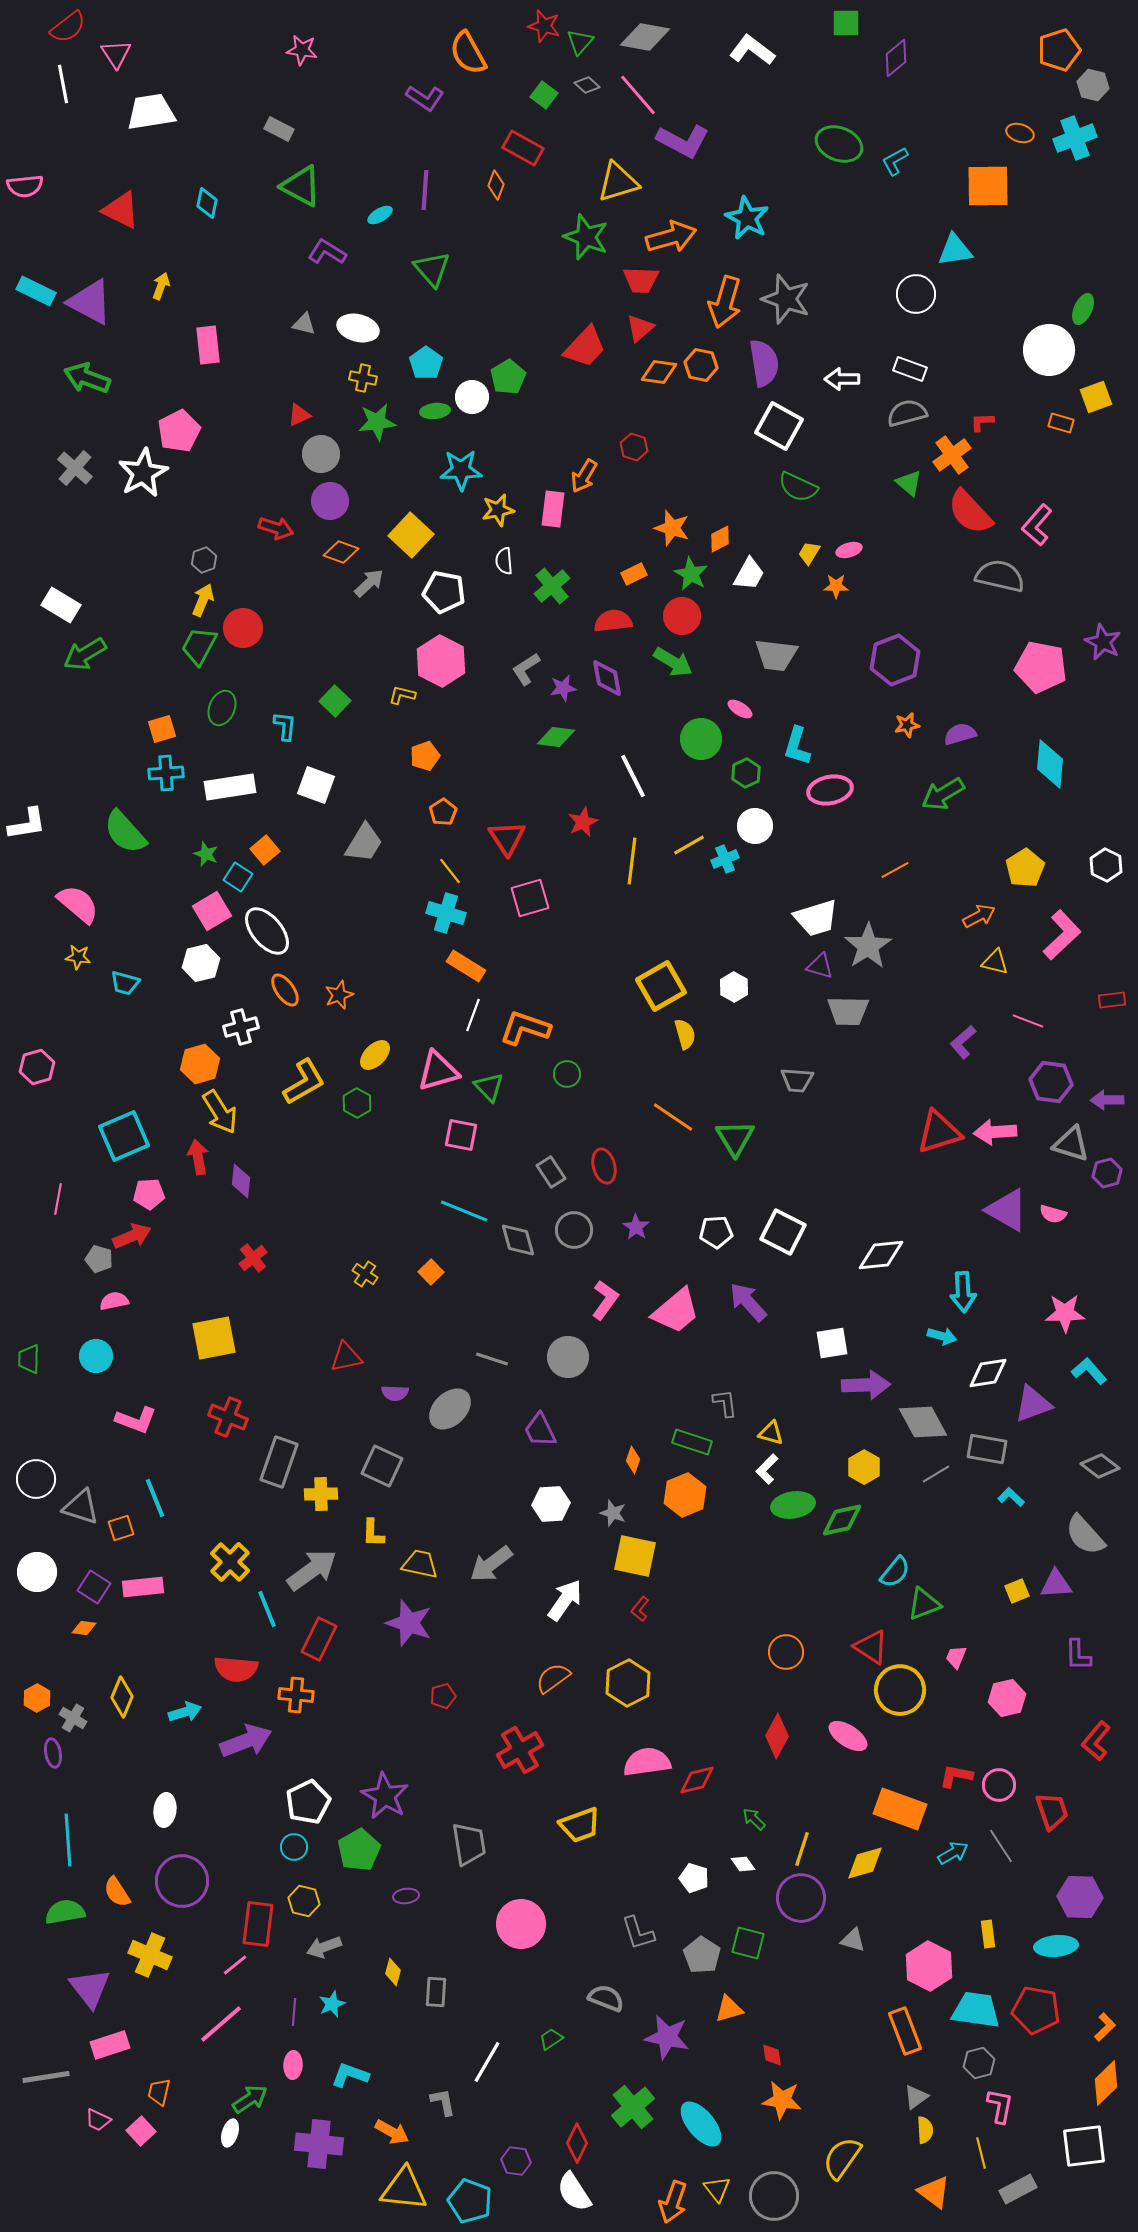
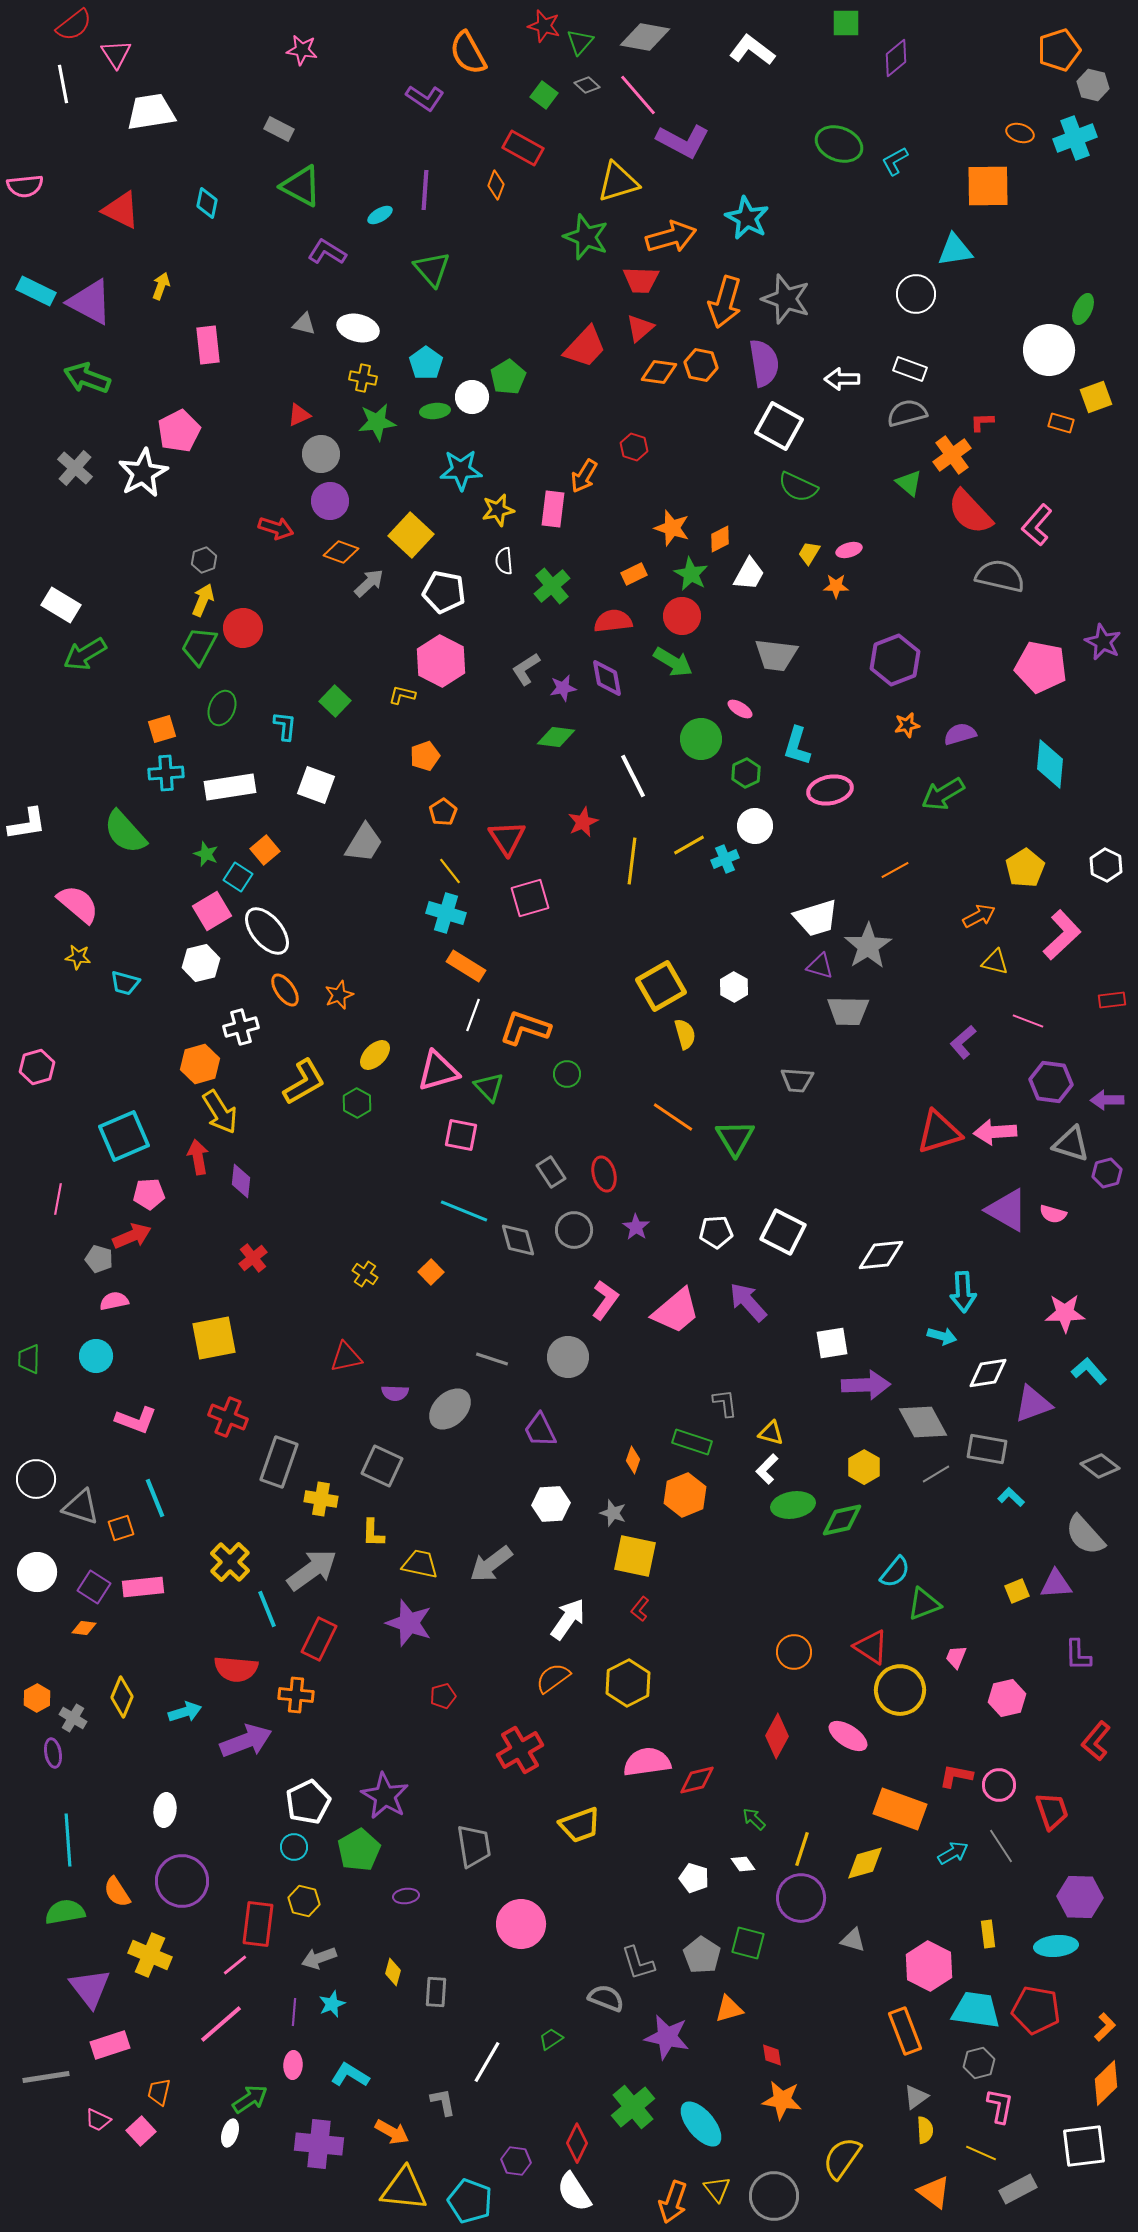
red semicircle at (68, 27): moved 6 px right, 2 px up
red ellipse at (604, 1166): moved 8 px down
yellow cross at (321, 1494): moved 5 px down; rotated 12 degrees clockwise
white arrow at (565, 1600): moved 3 px right, 19 px down
orange circle at (786, 1652): moved 8 px right
gray trapezoid at (469, 1844): moved 5 px right, 2 px down
gray L-shape at (638, 1933): moved 30 px down
gray arrow at (324, 1947): moved 5 px left, 11 px down
cyan L-shape at (350, 2075): rotated 12 degrees clockwise
yellow line at (981, 2153): rotated 52 degrees counterclockwise
